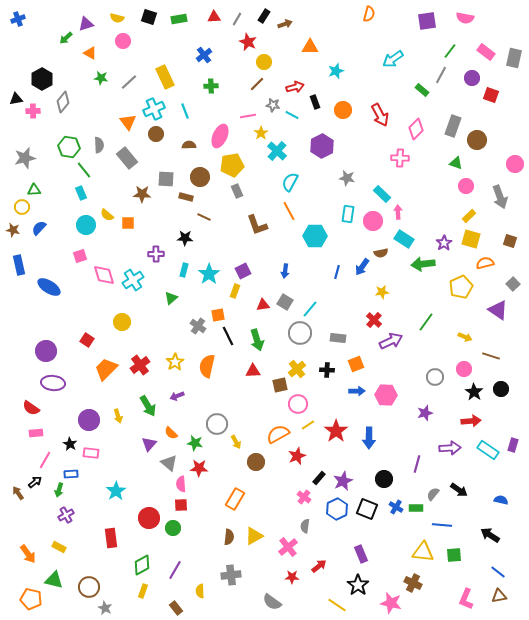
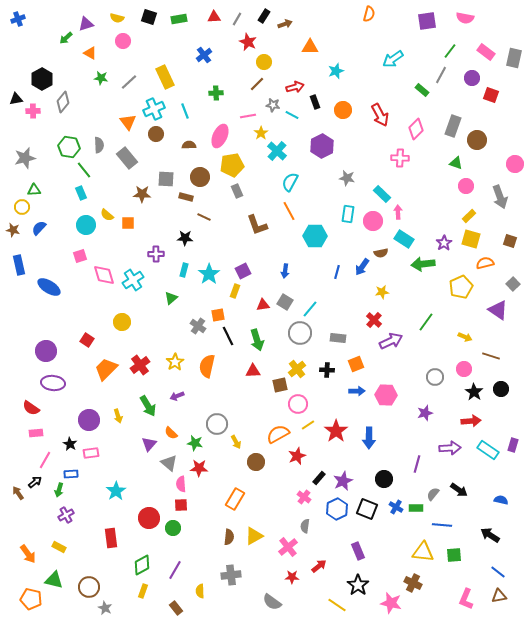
green cross at (211, 86): moved 5 px right, 7 px down
pink rectangle at (91, 453): rotated 14 degrees counterclockwise
purple rectangle at (361, 554): moved 3 px left, 3 px up
